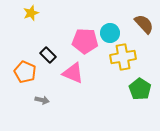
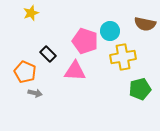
brown semicircle: moved 1 px right; rotated 145 degrees clockwise
cyan circle: moved 2 px up
pink pentagon: rotated 15 degrees clockwise
black rectangle: moved 1 px up
pink triangle: moved 2 px right, 2 px up; rotated 20 degrees counterclockwise
green pentagon: rotated 25 degrees clockwise
gray arrow: moved 7 px left, 7 px up
